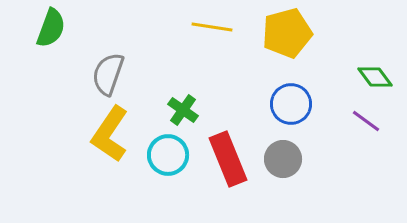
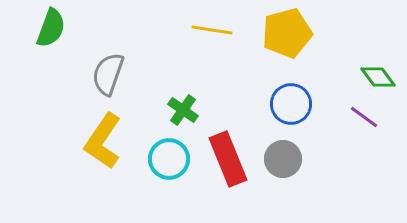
yellow line: moved 3 px down
green diamond: moved 3 px right
purple line: moved 2 px left, 4 px up
yellow L-shape: moved 7 px left, 7 px down
cyan circle: moved 1 px right, 4 px down
